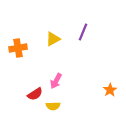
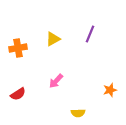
purple line: moved 7 px right, 2 px down
pink arrow: rotated 14 degrees clockwise
orange star: rotated 16 degrees clockwise
red semicircle: moved 17 px left
yellow semicircle: moved 25 px right, 7 px down
